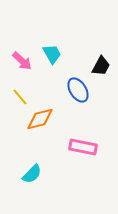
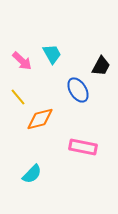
yellow line: moved 2 px left
